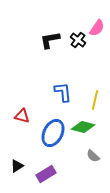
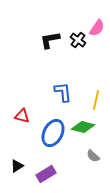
yellow line: moved 1 px right
